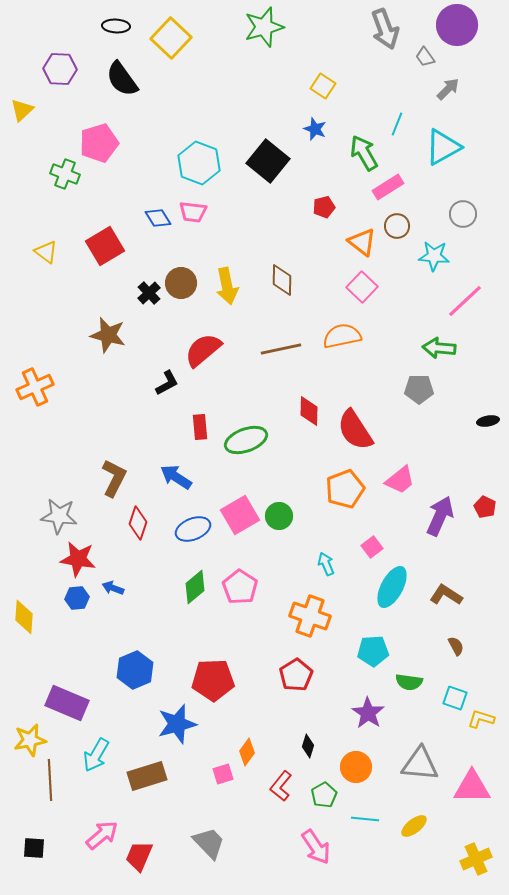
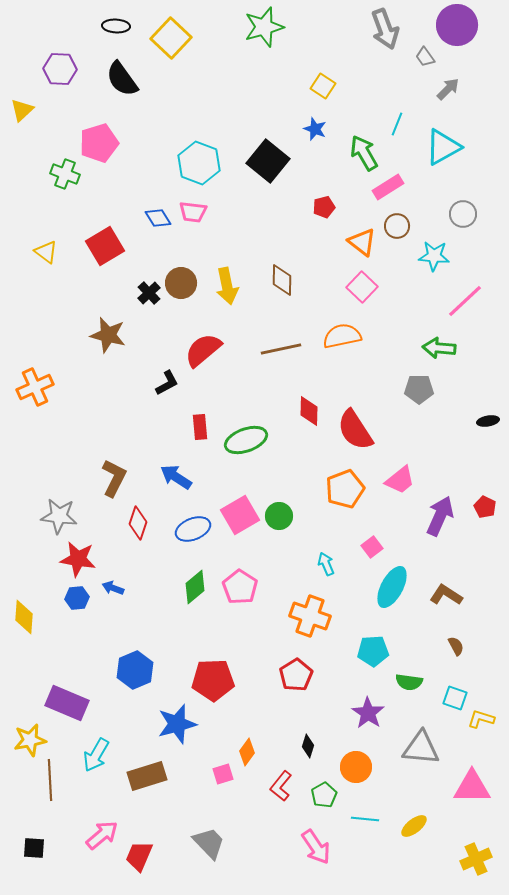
gray triangle at (420, 764): moved 1 px right, 16 px up
